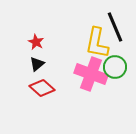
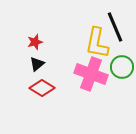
red star: moved 1 px left; rotated 28 degrees clockwise
green circle: moved 7 px right
red diamond: rotated 10 degrees counterclockwise
